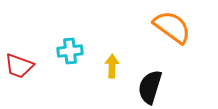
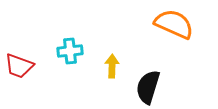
orange semicircle: moved 2 px right, 3 px up; rotated 12 degrees counterclockwise
black semicircle: moved 2 px left
